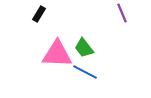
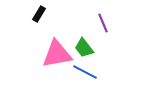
purple line: moved 19 px left, 10 px down
pink triangle: rotated 12 degrees counterclockwise
